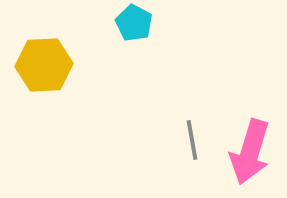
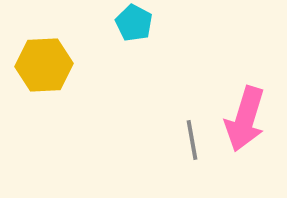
pink arrow: moved 5 px left, 33 px up
